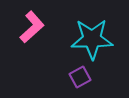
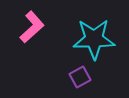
cyan star: moved 2 px right
